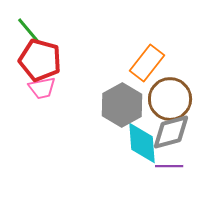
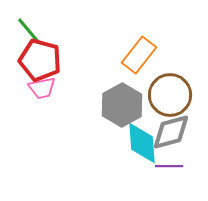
orange rectangle: moved 8 px left, 8 px up
brown circle: moved 4 px up
